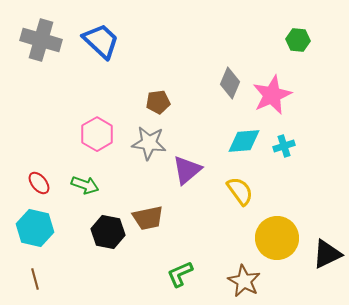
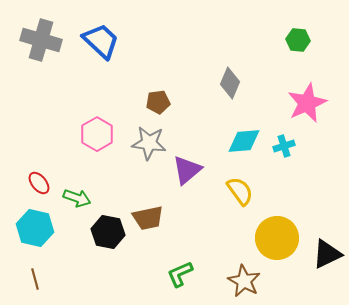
pink star: moved 35 px right, 8 px down
green arrow: moved 8 px left, 13 px down
